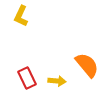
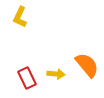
yellow L-shape: moved 1 px left, 1 px down
yellow arrow: moved 1 px left, 7 px up
